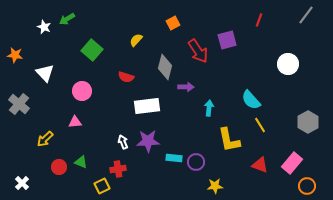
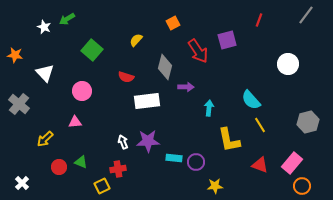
white rectangle: moved 5 px up
gray hexagon: rotated 15 degrees clockwise
orange circle: moved 5 px left
